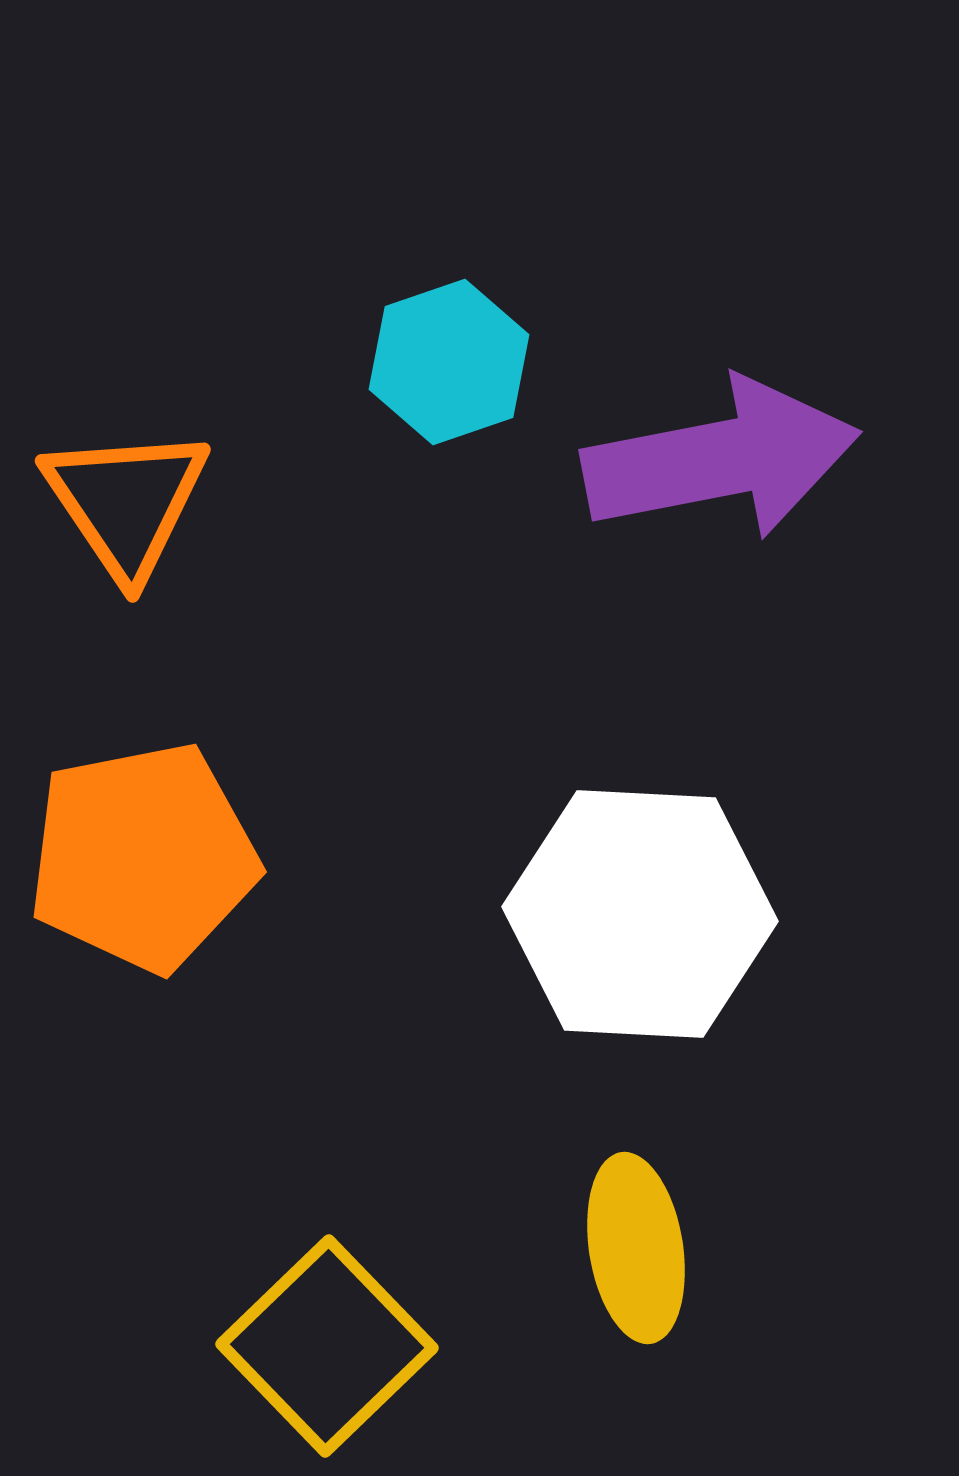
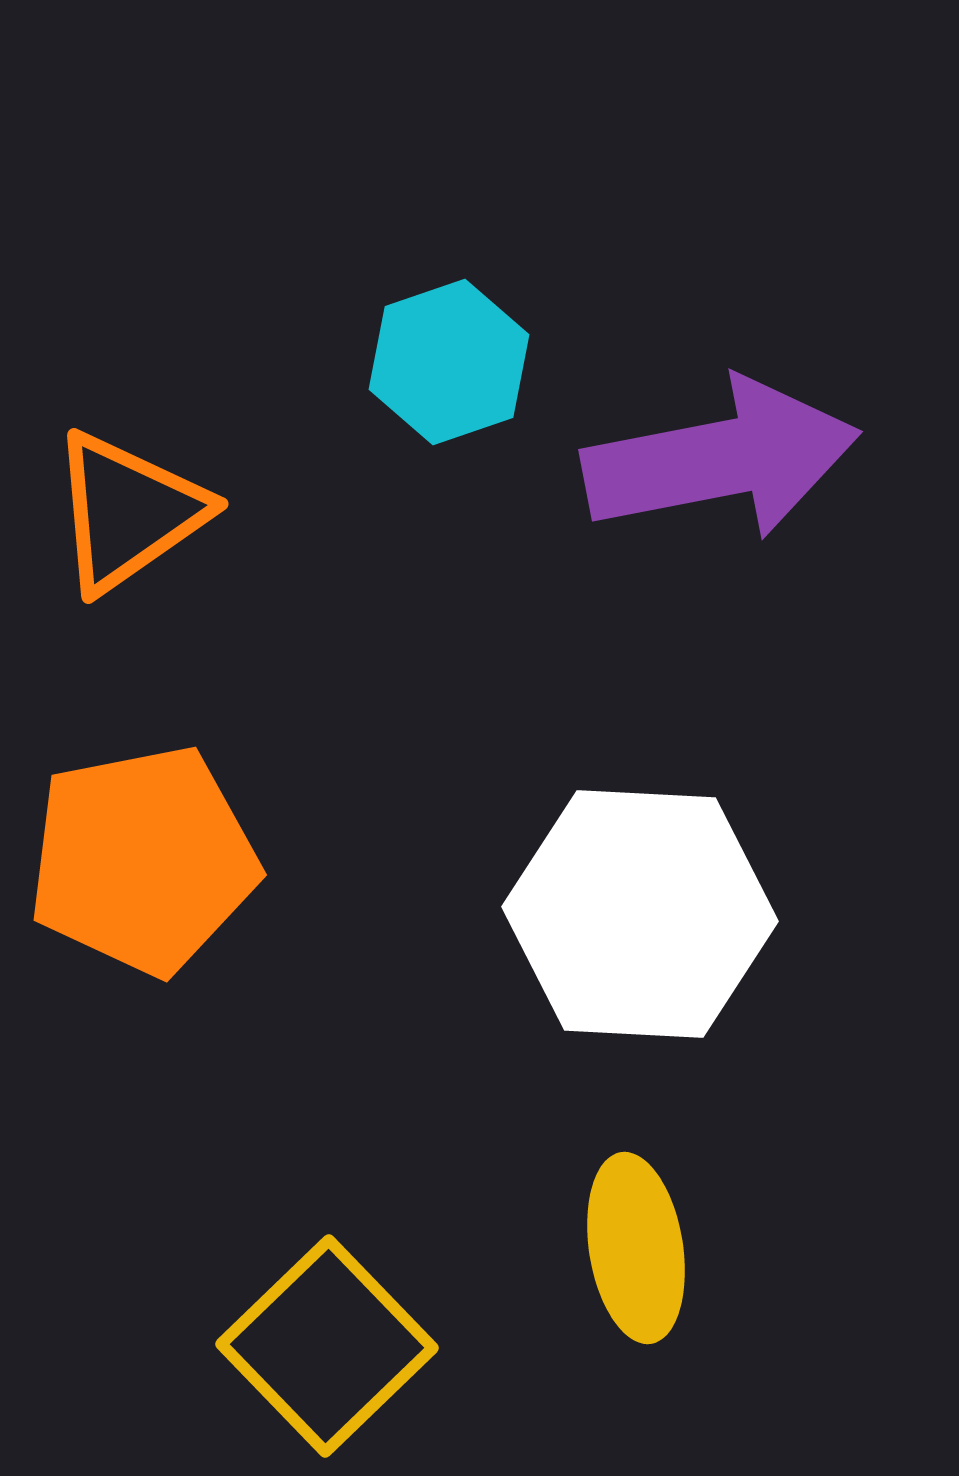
orange triangle: moved 2 px right, 10 px down; rotated 29 degrees clockwise
orange pentagon: moved 3 px down
